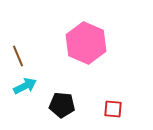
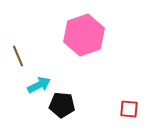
pink hexagon: moved 2 px left, 8 px up; rotated 18 degrees clockwise
cyan arrow: moved 14 px right, 1 px up
red square: moved 16 px right
